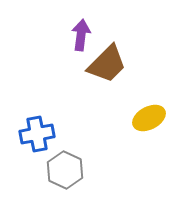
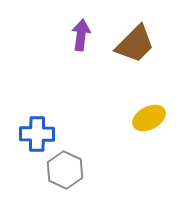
brown trapezoid: moved 28 px right, 20 px up
blue cross: rotated 12 degrees clockwise
